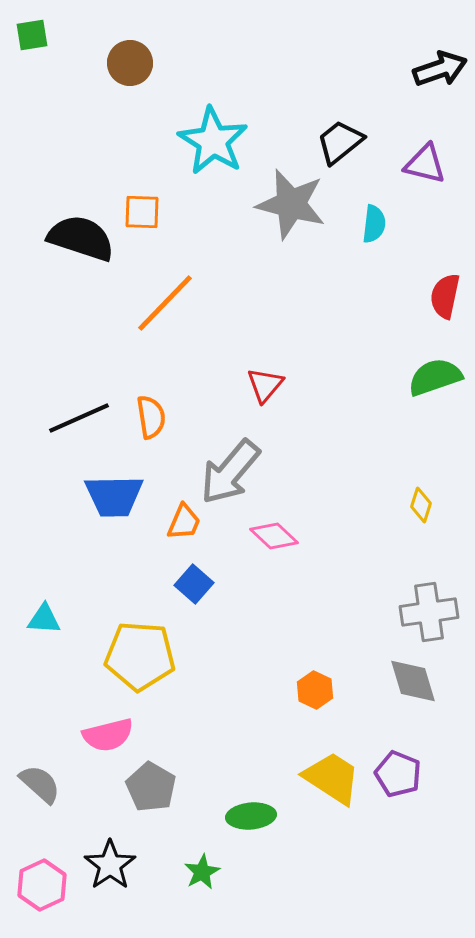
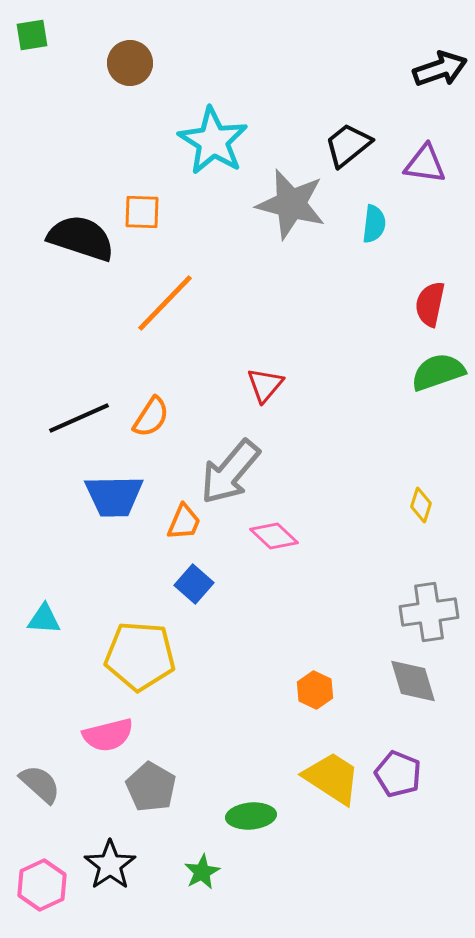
black trapezoid: moved 8 px right, 3 px down
purple triangle: rotated 6 degrees counterclockwise
red semicircle: moved 15 px left, 8 px down
green semicircle: moved 3 px right, 5 px up
orange semicircle: rotated 42 degrees clockwise
